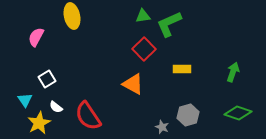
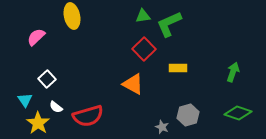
pink semicircle: rotated 18 degrees clockwise
yellow rectangle: moved 4 px left, 1 px up
white square: rotated 12 degrees counterclockwise
red semicircle: rotated 72 degrees counterclockwise
yellow star: moved 1 px left; rotated 10 degrees counterclockwise
